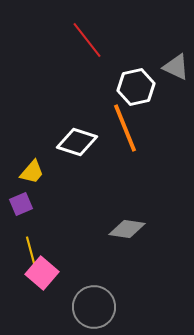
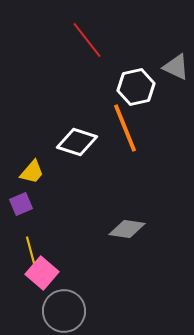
gray circle: moved 30 px left, 4 px down
